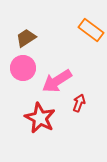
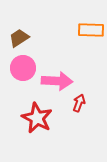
orange rectangle: rotated 35 degrees counterclockwise
brown trapezoid: moved 7 px left
pink arrow: rotated 144 degrees counterclockwise
red star: moved 3 px left
